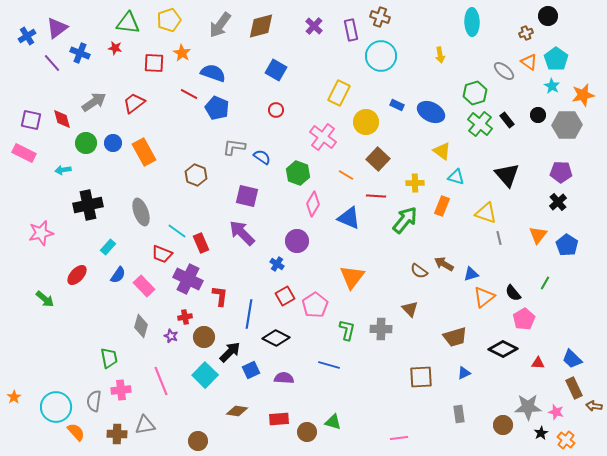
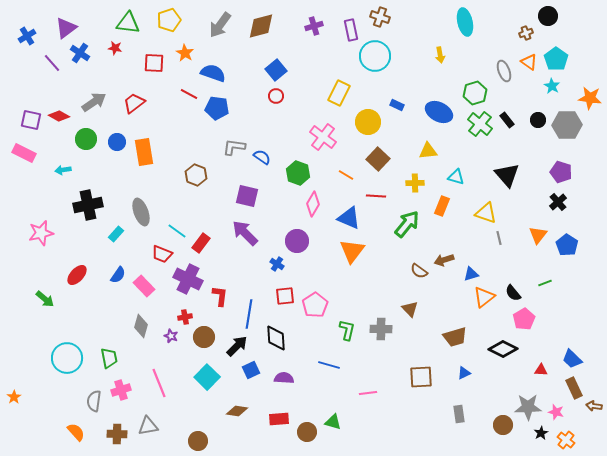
cyan ellipse at (472, 22): moved 7 px left; rotated 12 degrees counterclockwise
purple cross at (314, 26): rotated 30 degrees clockwise
purple triangle at (57, 28): moved 9 px right
blue cross at (80, 53): rotated 12 degrees clockwise
orange star at (182, 53): moved 3 px right
cyan circle at (381, 56): moved 6 px left
blue square at (276, 70): rotated 20 degrees clockwise
gray ellipse at (504, 71): rotated 30 degrees clockwise
orange star at (583, 95): moved 7 px right, 3 px down; rotated 20 degrees clockwise
blue pentagon at (217, 108): rotated 15 degrees counterclockwise
red circle at (276, 110): moved 14 px up
blue ellipse at (431, 112): moved 8 px right
black circle at (538, 115): moved 5 px down
red diamond at (62, 119): moved 3 px left, 3 px up; rotated 45 degrees counterclockwise
yellow circle at (366, 122): moved 2 px right
green circle at (86, 143): moved 4 px up
blue circle at (113, 143): moved 4 px right, 1 px up
yellow triangle at (442, 151): moved 14 px left; rotated 42 degrees counterclockwise
orange rectangle at (144, 152): rotated 20 degrees clockwise
purple pentagon at (561, 172): rotated 15 degrees clockwise
green arrow at (405, 220): moved 2 px right, 4 px down
purple arrow at (242, 233): moved 3 px right
red rectangle at (201, 243): rotated 60 degrees clockwise
cyan rectangle at (108, 247): moved 8 px right, 13 px up
brown arrow at (444, 264): moved 4 px up; rotated 48 degrees counterclockwise
orange triangle at (352, 277): moved 26 px up
green line at (545, 283): rotated 40 degrees clockwise
red square at (285, 296): rotated 24 degrees clockwise
black diamond at (276, 338): rotated 60 degrees clockwise
black arrow at (230, 352): moved 7 px right, 6 px up
red triangle at (538, 363): moved 3 px right, 7 px down
cyan square at (205, 375): moved 2 px right, 2 px down
pink line at (161, 381): moved 2 px left, 2 px down
pink cross at (121, 390): rotated 12 degrees counterclockwise
cyan circle at (56, 407): moved 11 px right, 49 px up
gray triangle at (145, 425): moved 3 px right, 1 px down
pink line at (399, 438): moved 31 px left, 45 px up
